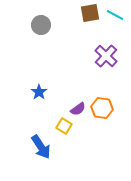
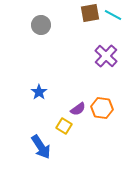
cyan line: moved 2 px left
